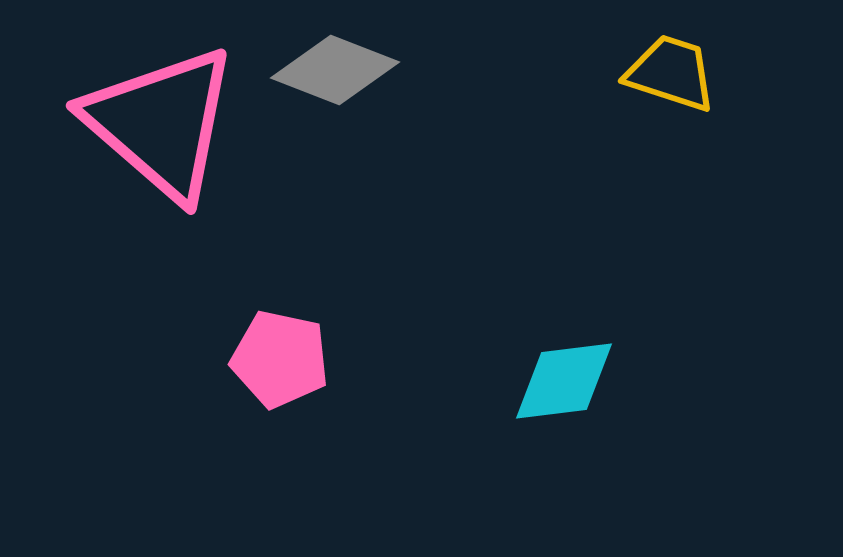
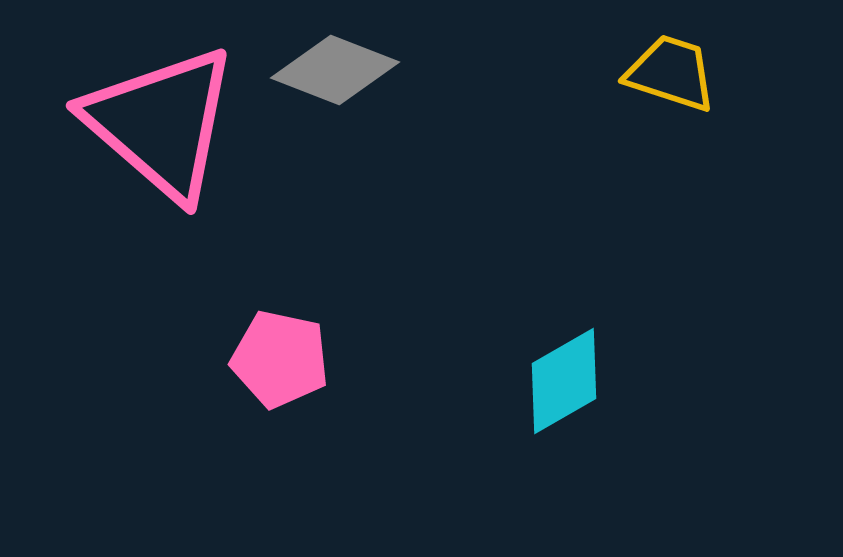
cyan diamond: rotated 23 degrees counterclockwise
